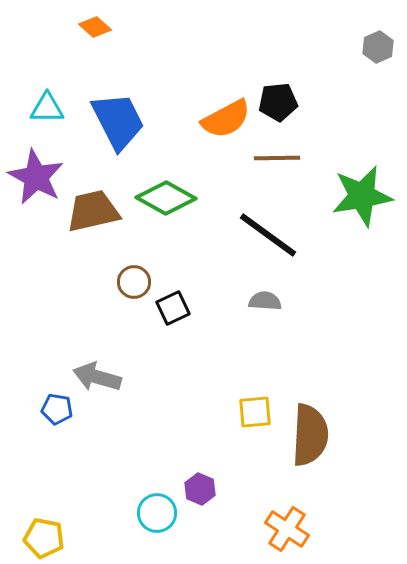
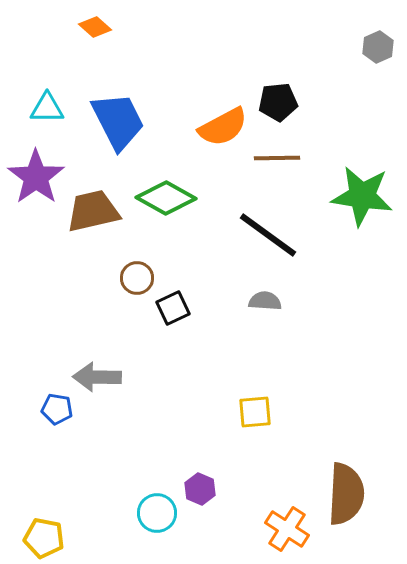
orange semicircle: moved 3 px left, 8 px down
purple star: rotated 8 degrees clockwise
green star: rotated 18 degrees clockwise
brown circle: moved 3 px right, 4 px up
gray arrow: rotated 15 degrees counterclockwise
brown semicircle: moved 36 px right, 59 px down
